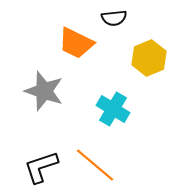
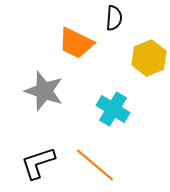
black semicircle: rotated 80 degrees counterclockwise
black L-shape: moved 3 px left, 4 px up
